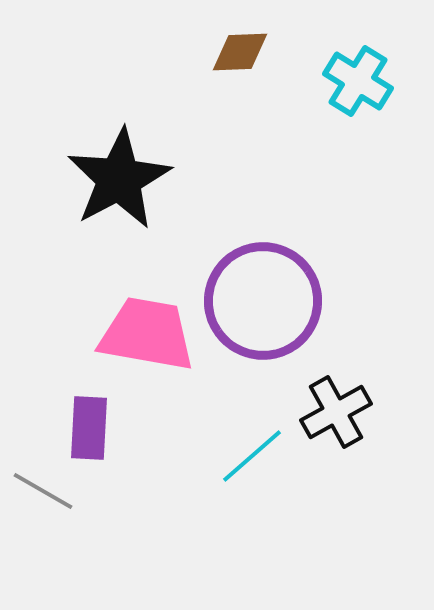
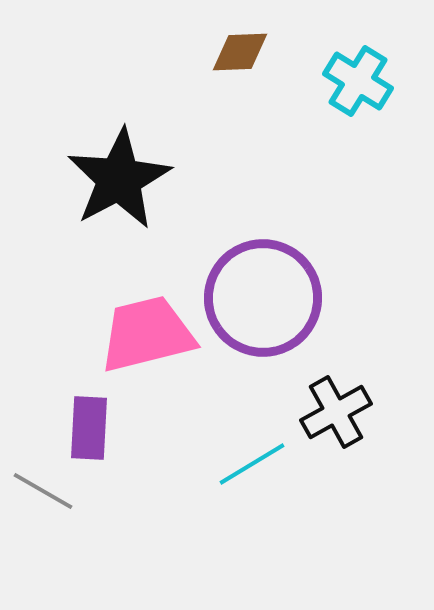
purple circle: moved 3 px up
pink trapezoid: rotated 24 degrees counterclockwise
cyan line: moved 8 px down; rotated 10 degrees clockwise
